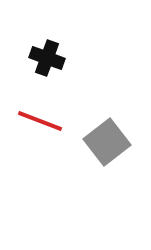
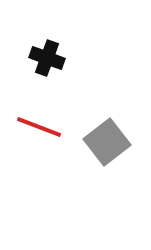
red line: moved 1 px left, 6 px down
